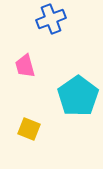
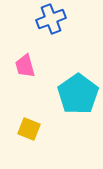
cyan pentagon: moved 2 px up
